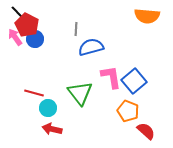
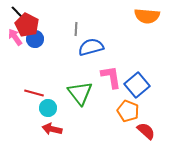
blue square: moved 3 px right, 4 px down
